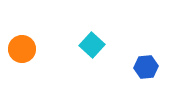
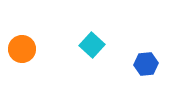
blue hexagon: moved 3 px up
